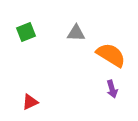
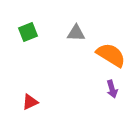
green square: moved 2 px right
